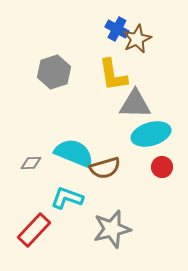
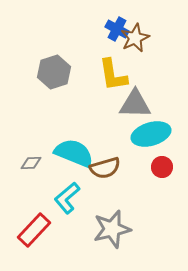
brown star: moved 2 px left, 1 px up
cyan L-shape: rotated 60 degrees counterclockwise
